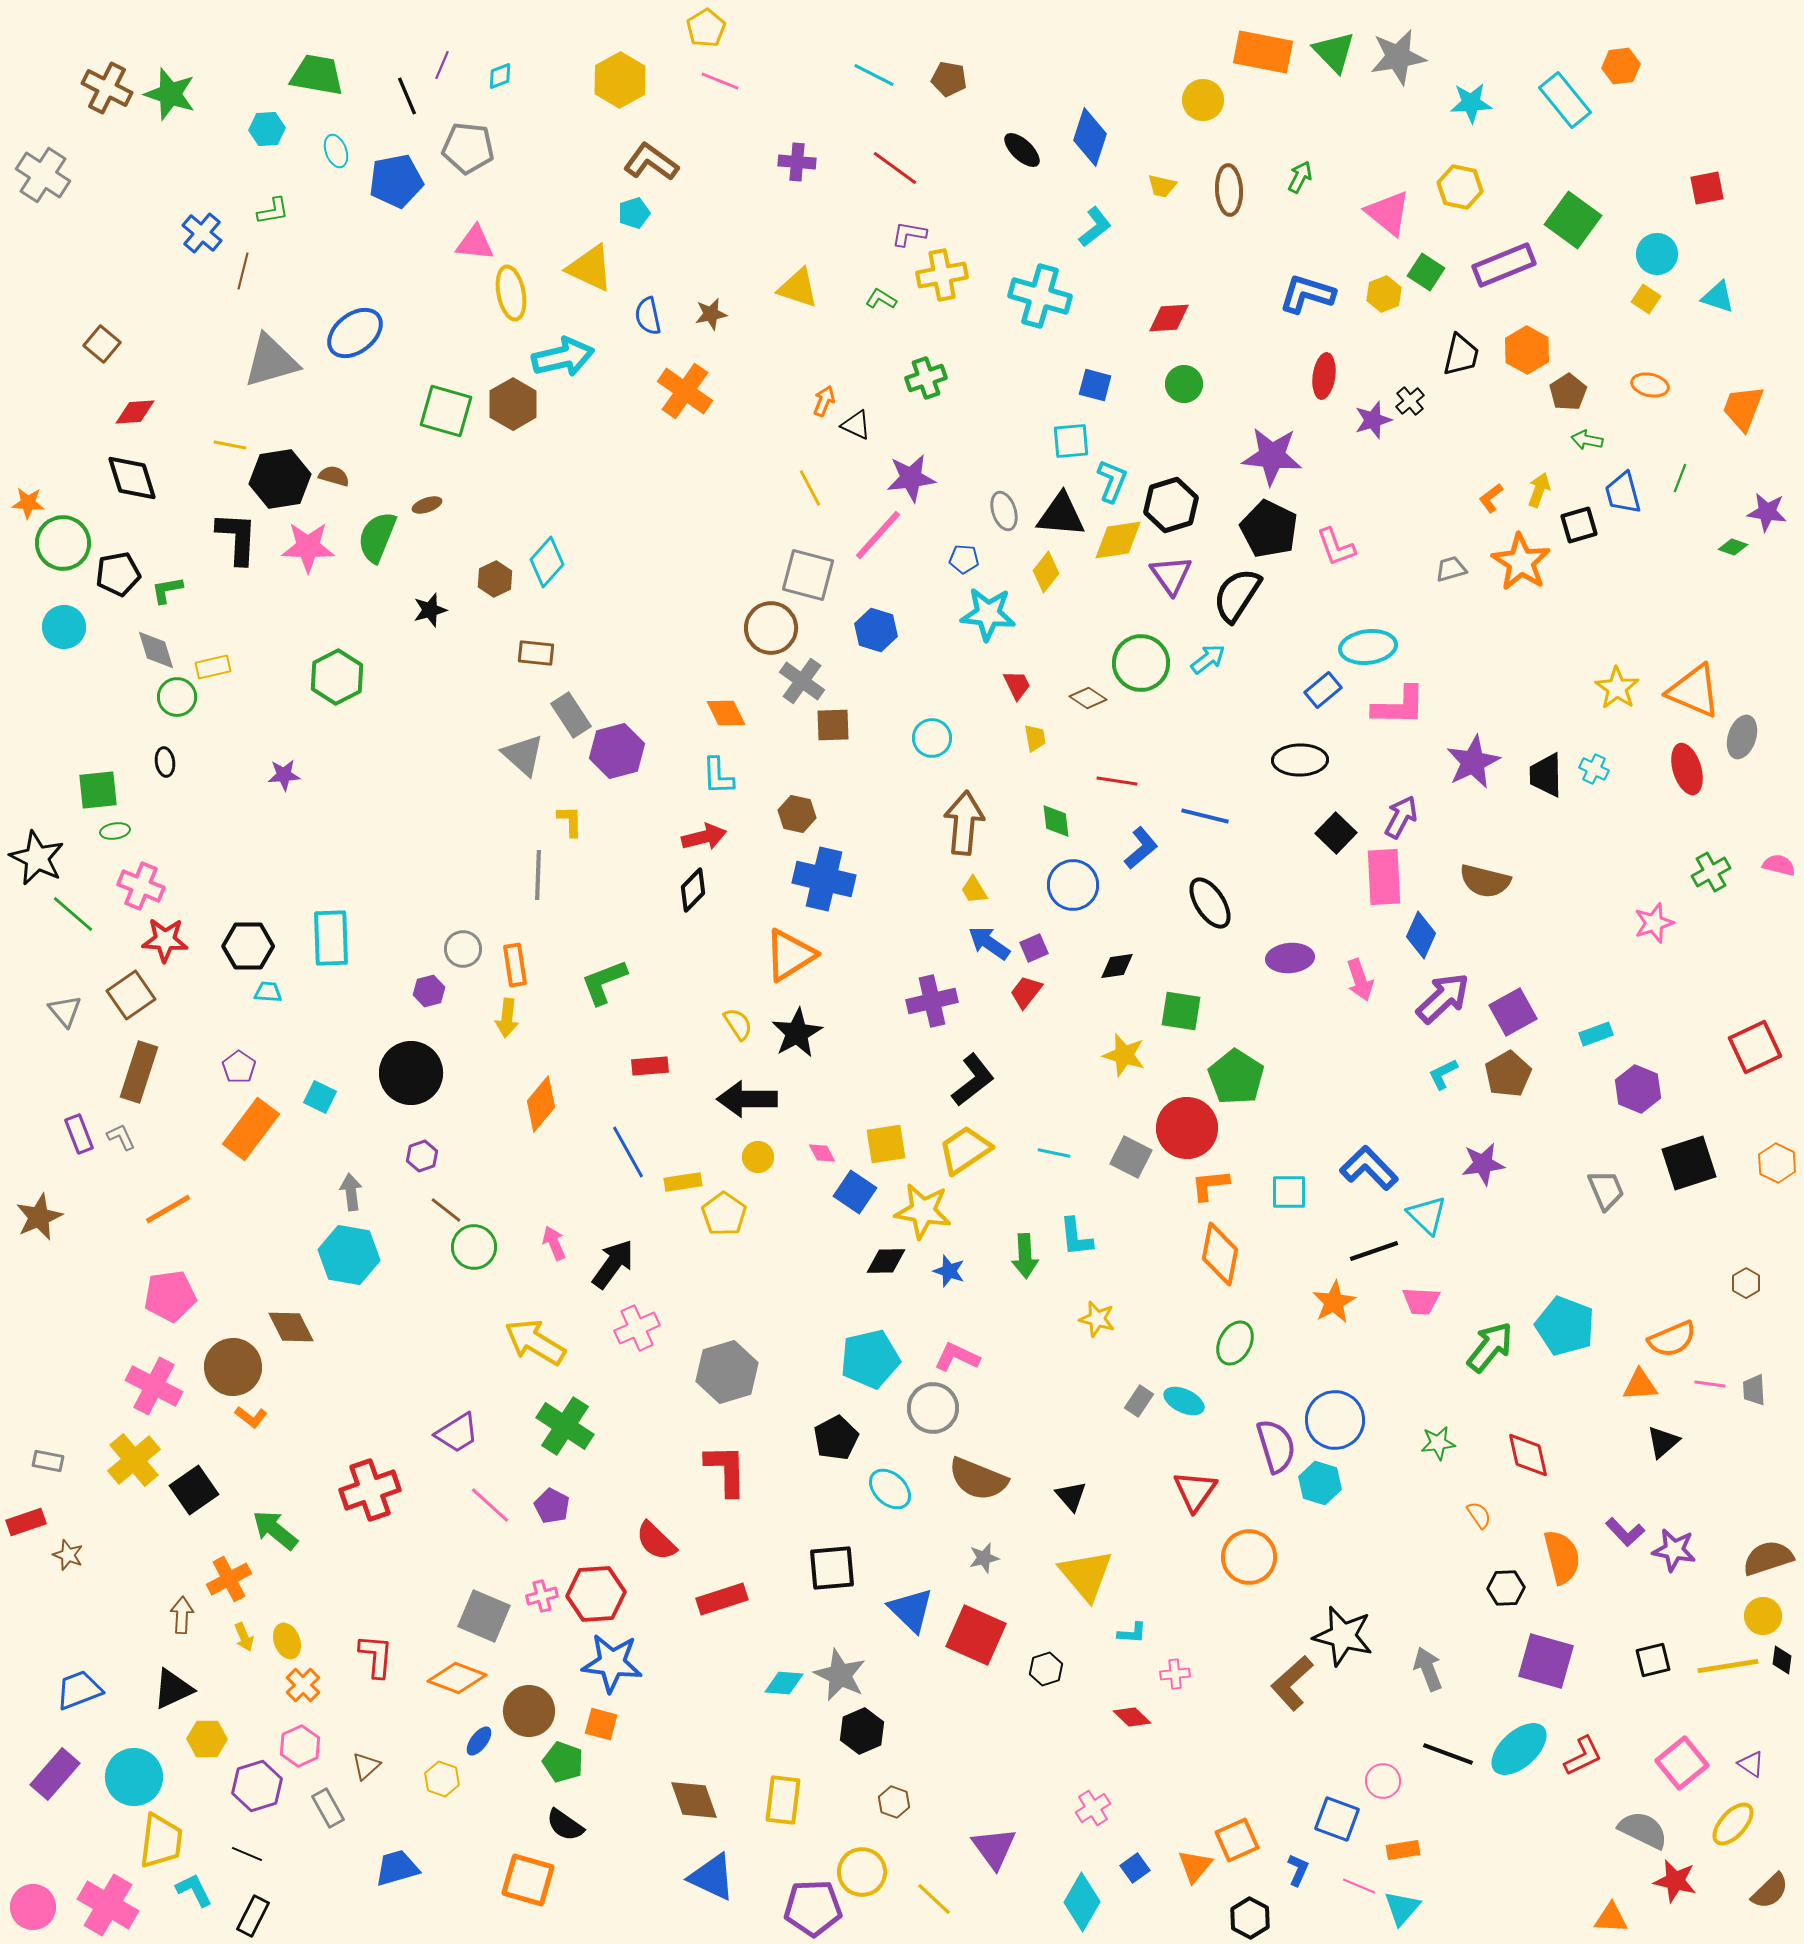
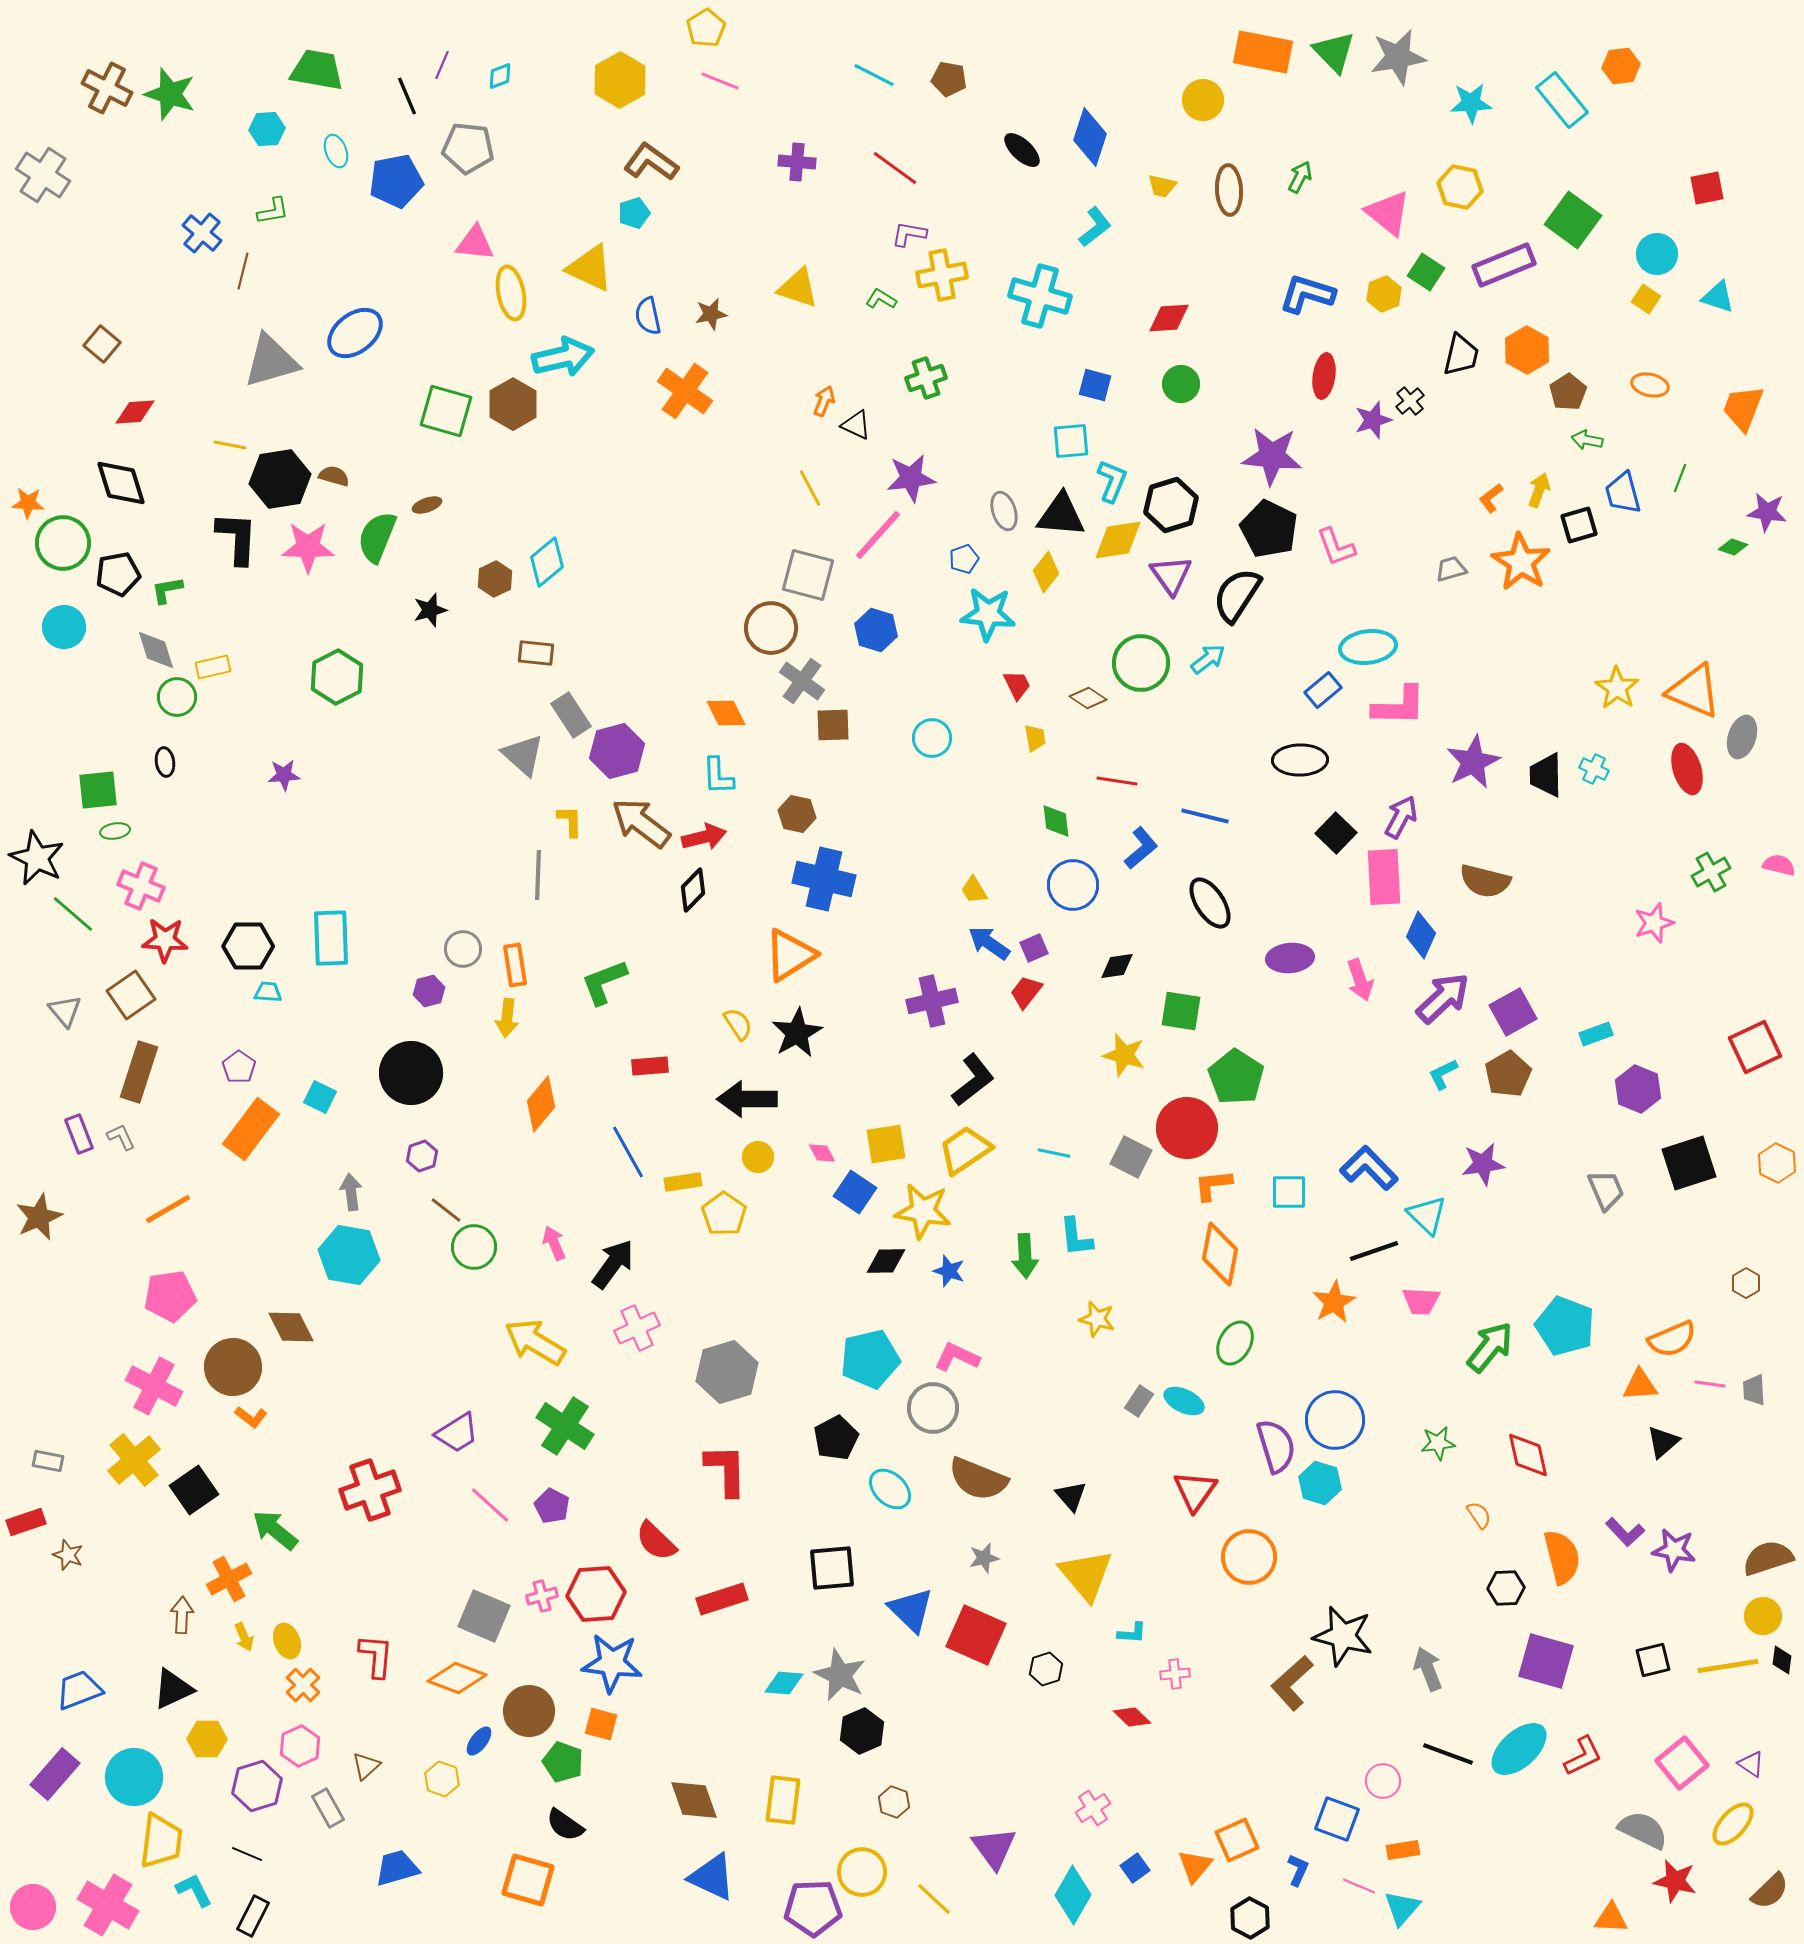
green trapezoid at (317, 75): moved 5 px up
cyan rectangle at (1565, 100): moved 3 px left
green circle at (1184, 384): moved 3 px left
black diamond at (132, 478): moved 11 px left, 5 px down
blue pentagon at (964, 559): rotated 24 degrees counterclockwise
cyan diamond at (547, 562): rotated 9 degrees clockwise
brown arrow at (964, 823): moved 323 px left; rotated 58 degrees counterclockwise
orange L-shape at (1210, 1185): moved 3 px right
cyan diamond at (1082, 1902): moved 9 px left, 7 px up
